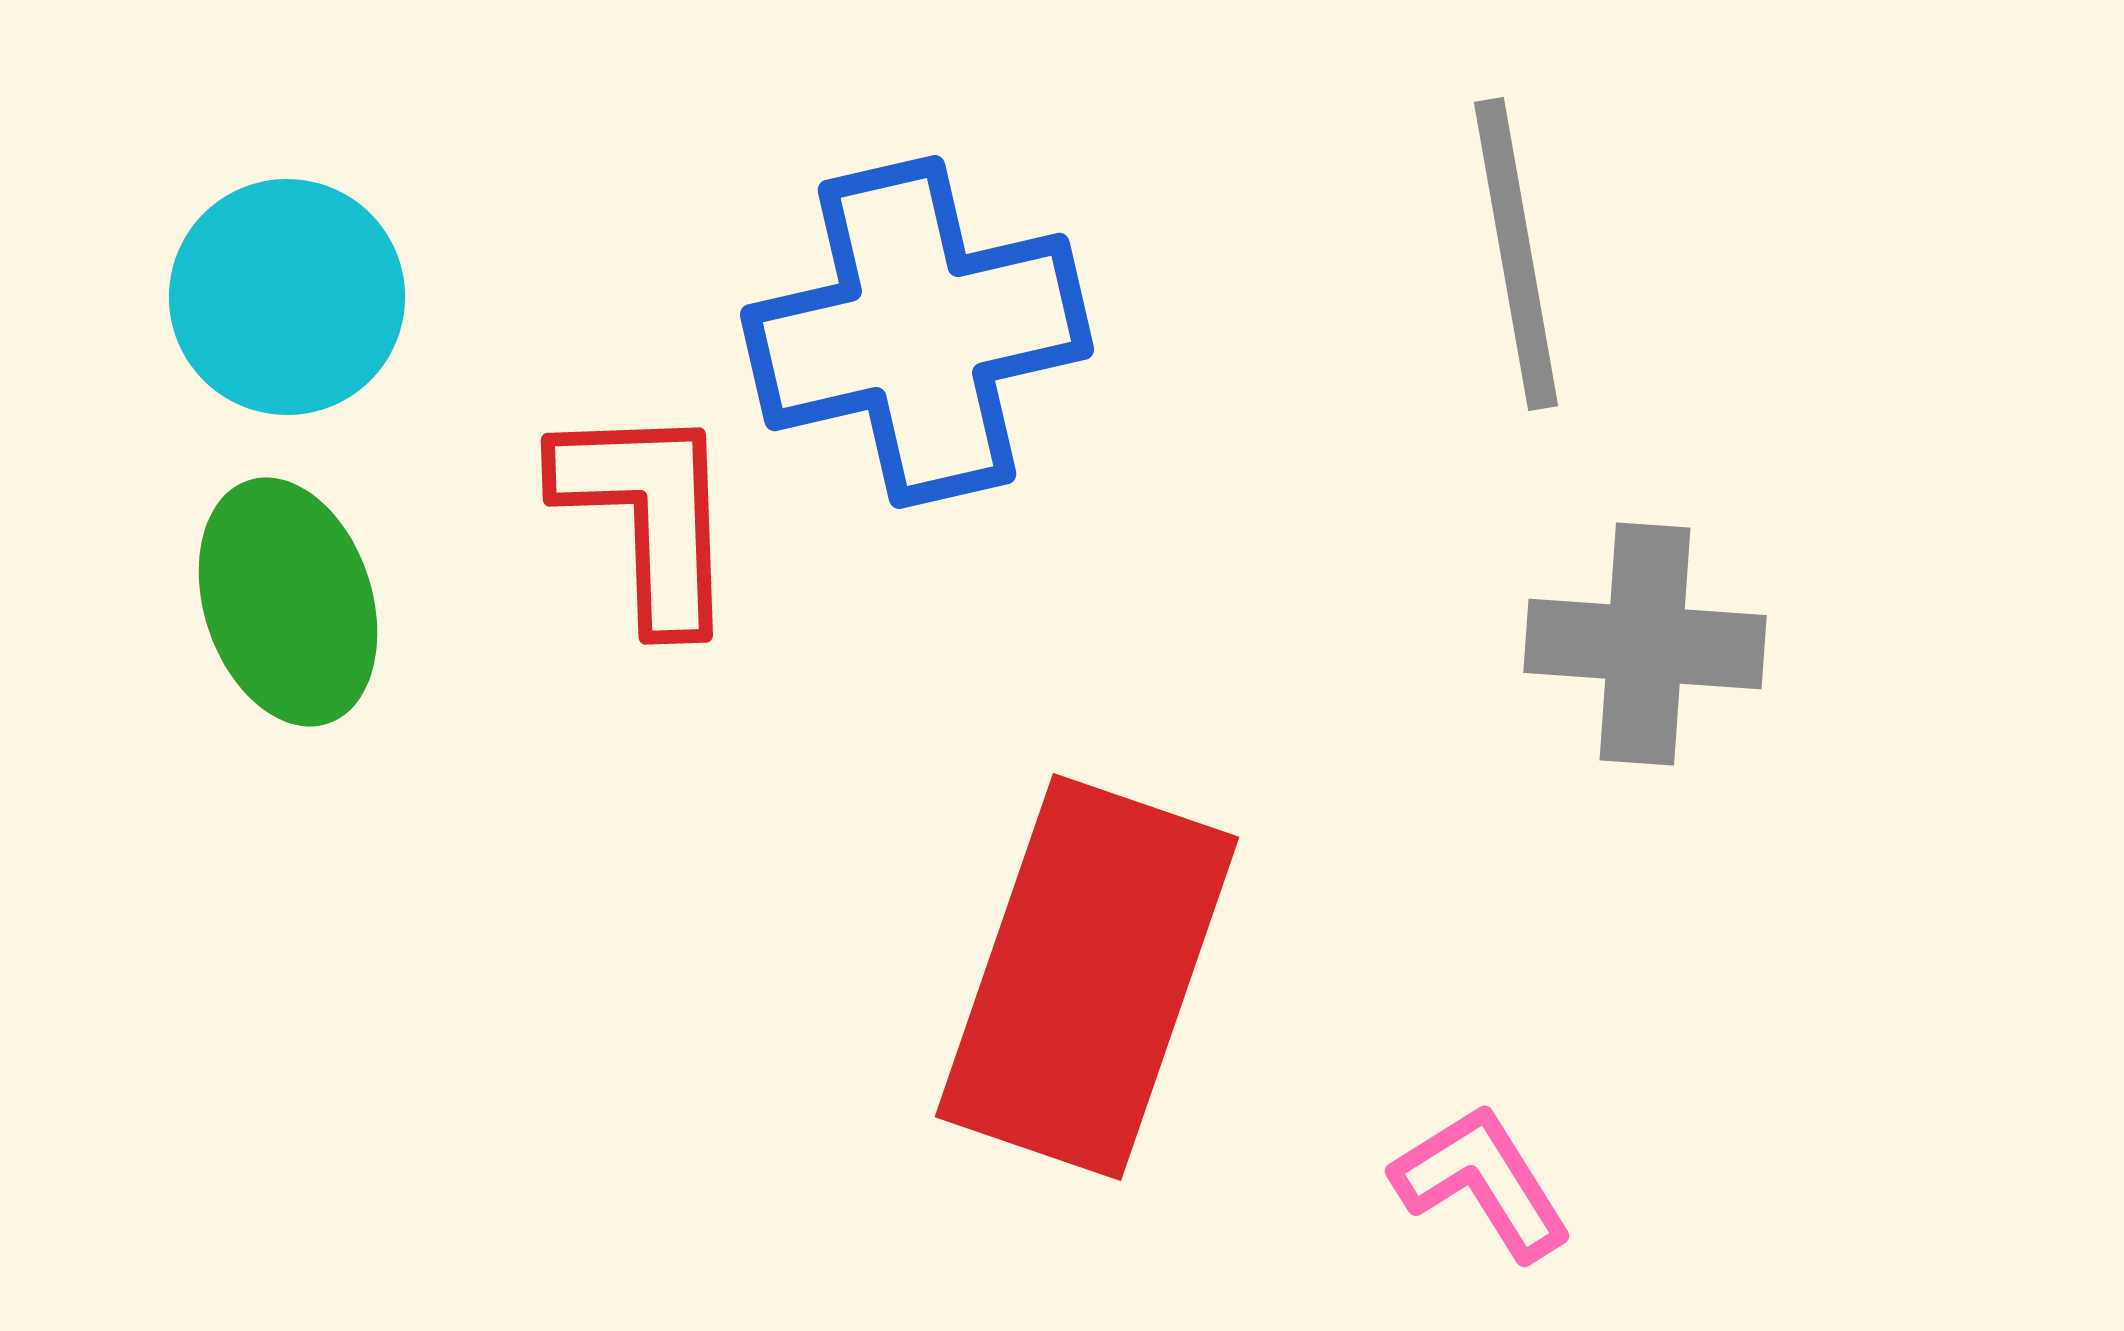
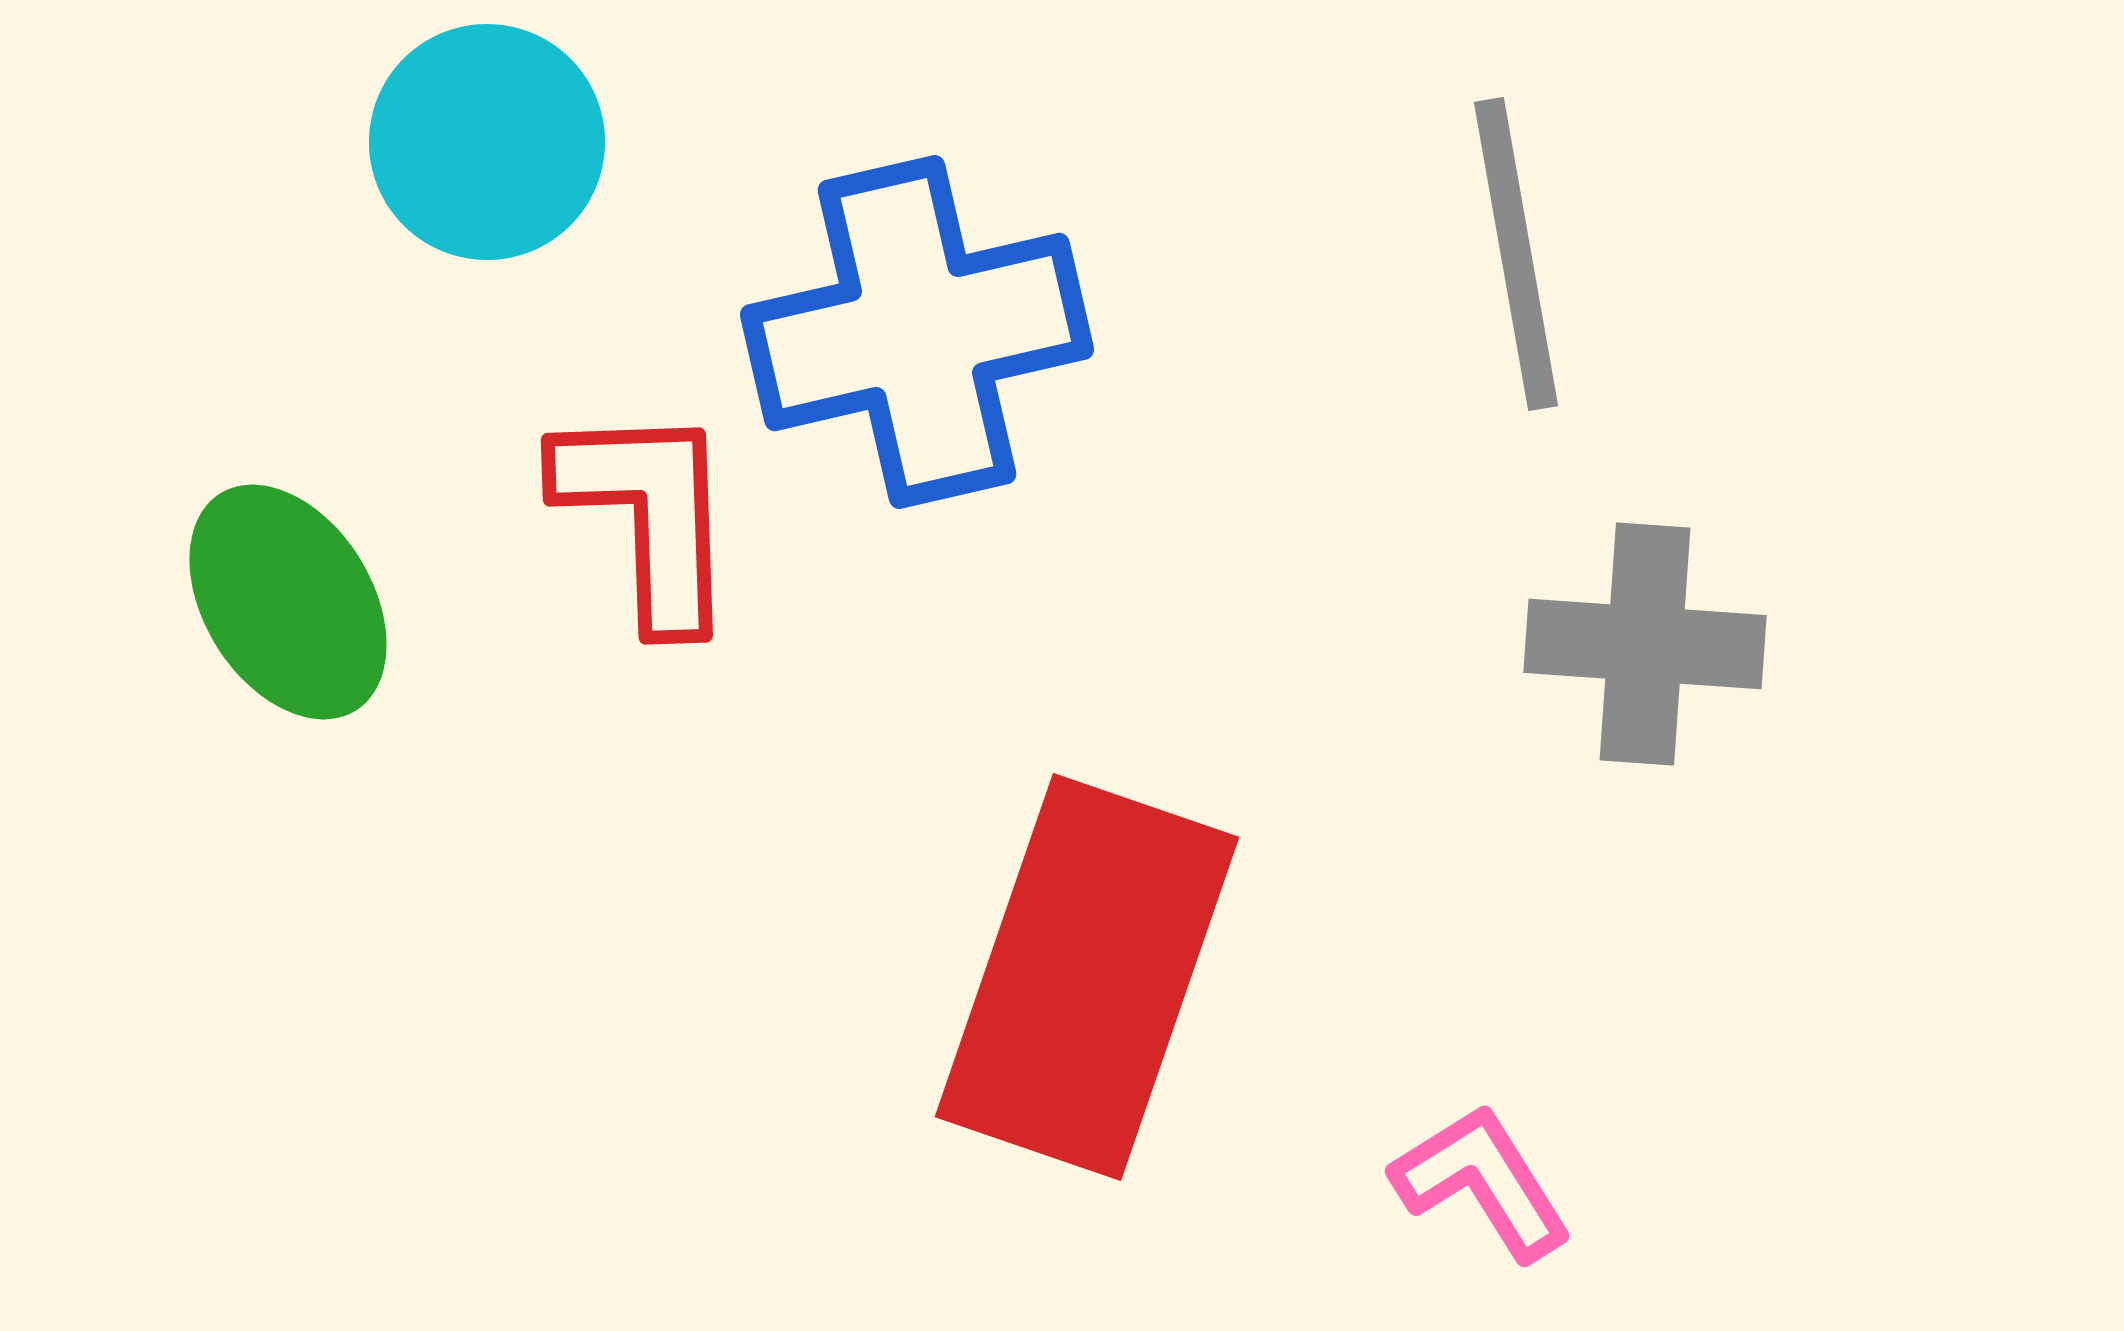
cyan circle: moved 200 px right, 155 px up
green ellipse: rotated 14 degrees counterclockwise
